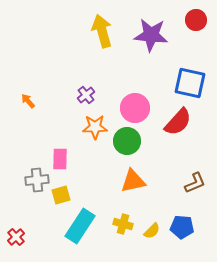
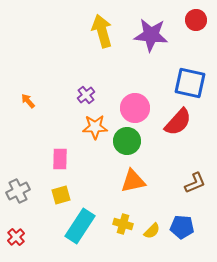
gray cross: moved 19 px left, 11 px down; rotated 20 degrees counterclockwise
